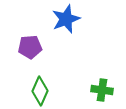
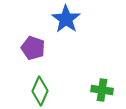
blue star: rotated 16 degrees counterclockwise
purple pentagon: moved 3 px right, 1 px down; rotated 25 degrees clockwise
